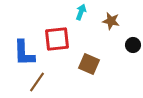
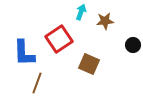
brown star: moved 6 px left; rotated 18 degrees counterclockwise
red square: moved 2 px right; rotated 28 degrees counterclockwise
brown line: moved 1 px down; rotated 15 degrees counterclockwise
